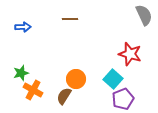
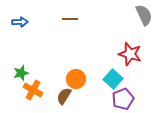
blue arrow: moved 3 px left, 5 px up
